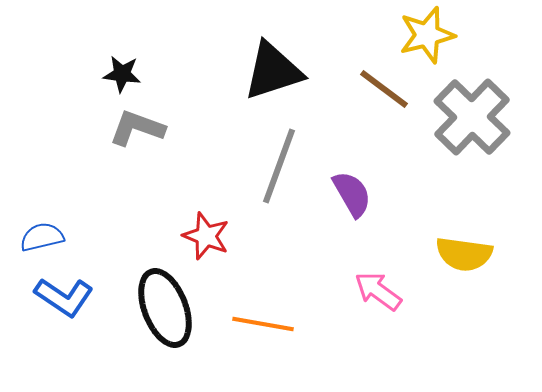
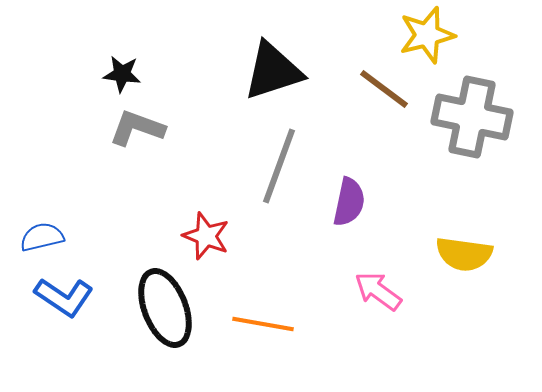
gray cross: rotated 32 degrees counterclockwise
purple semicircle: moved 3 px left, 8 px down; rotated 42 degrees clockwise
